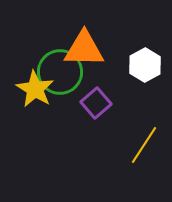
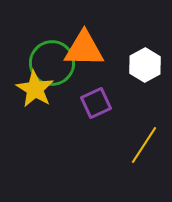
green circle: moved 8 px left, 9 px up
purple square: rotated 16 degrees clockwise
